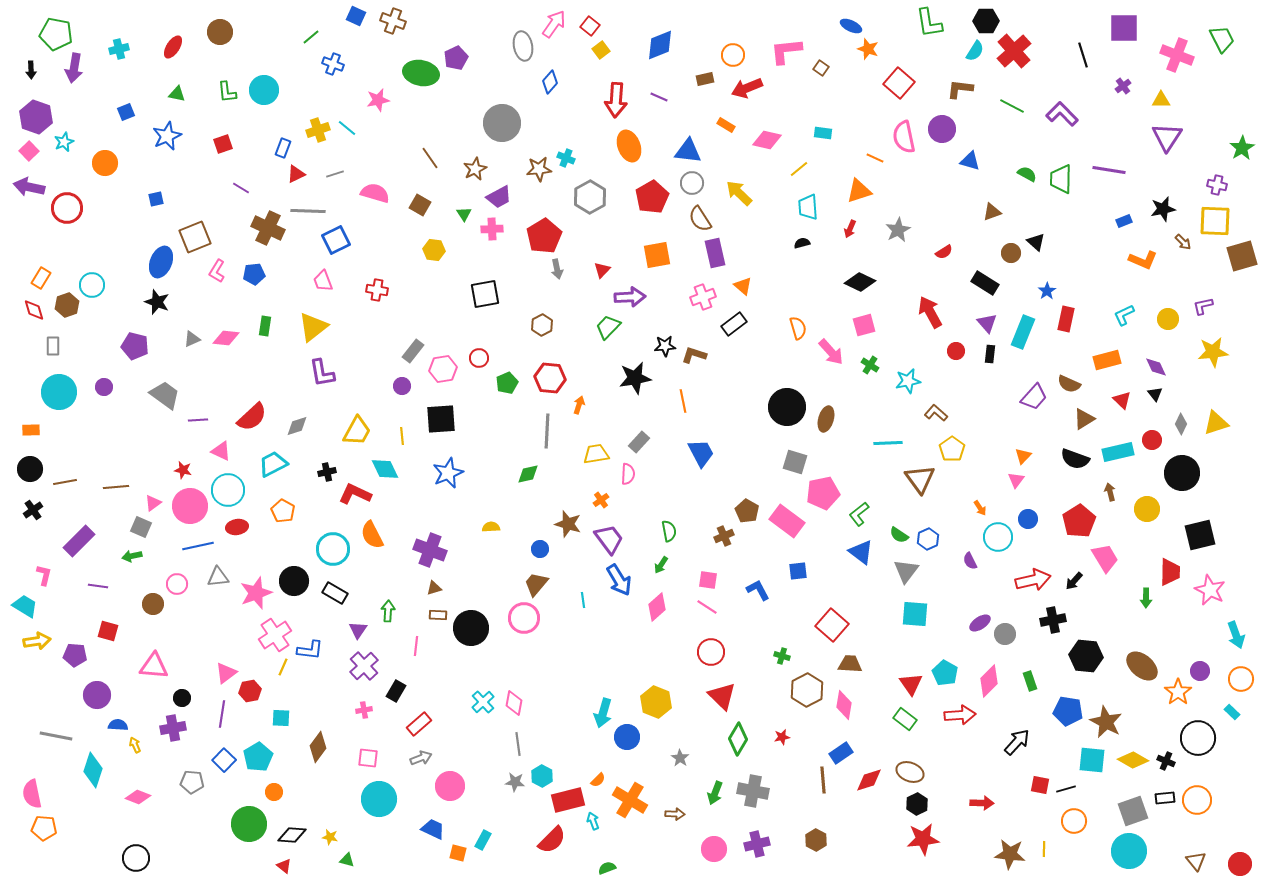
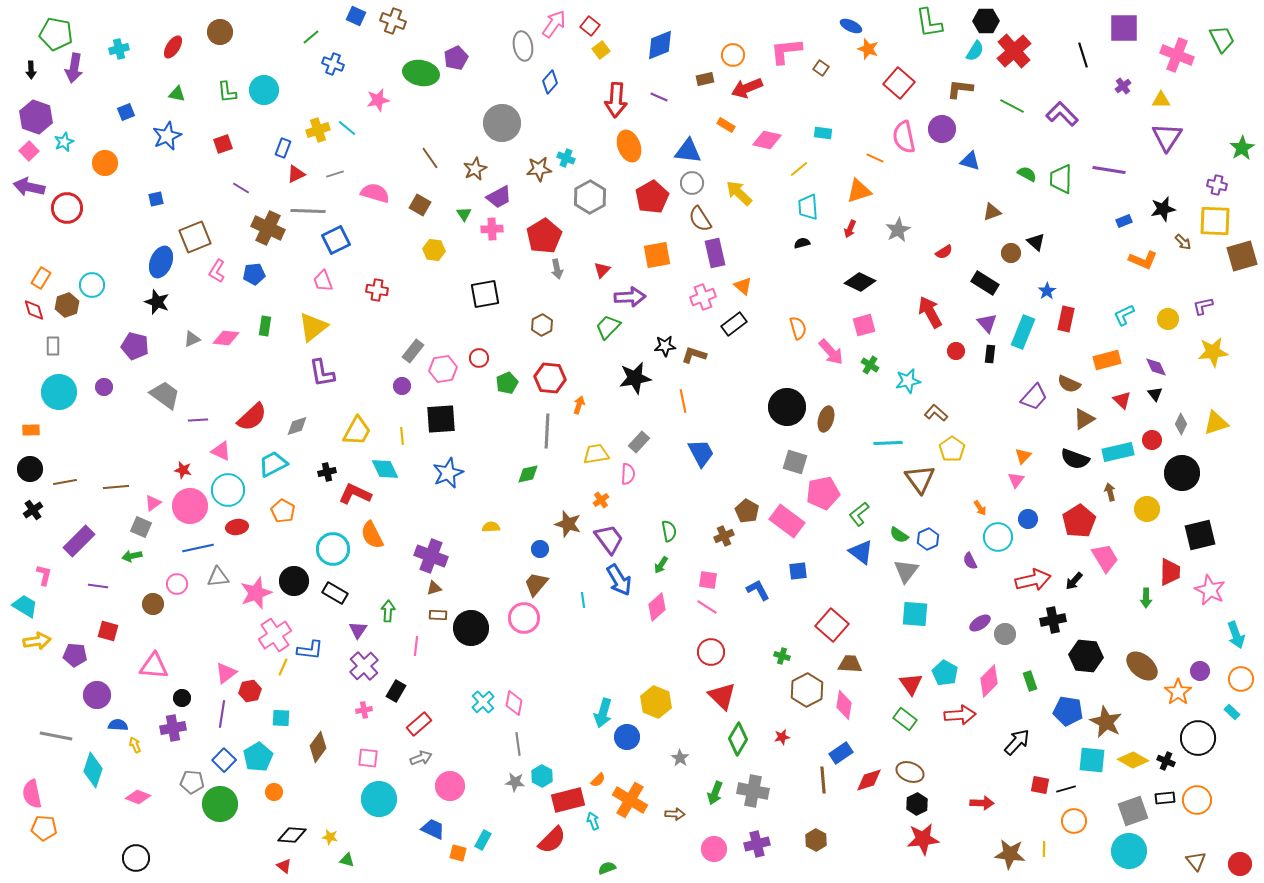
blue line at (198, 546): moved 2 px down
purple cross at (430, 550): moved 1 px right, 6 px down
green circle at (249, 824): moved 29 px left, 20 px up
